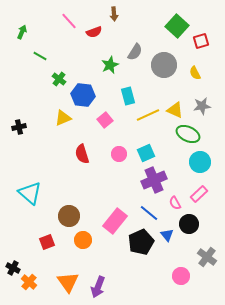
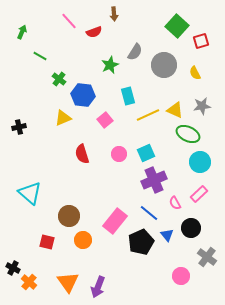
black circle at (189, 224): moved 2 px right, 4 px down
red square at (47, 242): rotated 35 degrees clockwise
